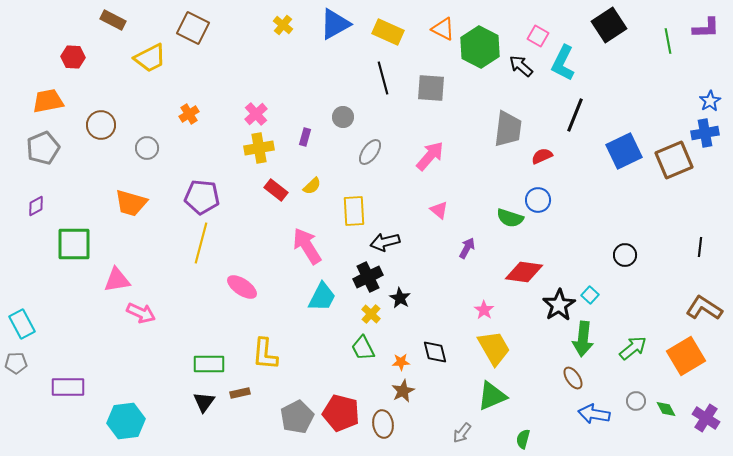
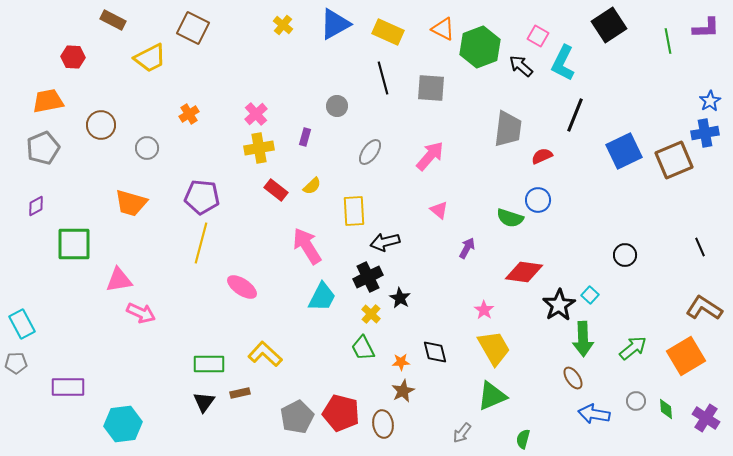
green hexagon at (480, 47): rotated 12 degrees clockwise
gray circle at (343, 117): moved 6 px left, 11 px up
black line at (700, 247): rotated 30 degrees counterclockwise
pink triangle at (117, 280): moved 2 px right
green arrow at (583, 339): rotated 8 degrees counterclockwise
yellow L-shape at (265, 354): rotated 128 degrees clockwise
green diamond at (666, 409): rotated 25 degrees clockwise
cyan hexagon at (126, 421): moved 3 px left, 3 px down
